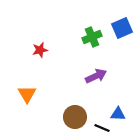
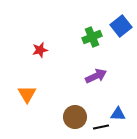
blue square: moved 1 px left, 2 px up; rotated 15 degrees counterclockwise
black line: moved 1 px left, 1 px up; rotated 35 degrees counterclockwise
